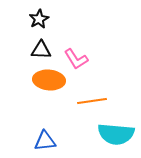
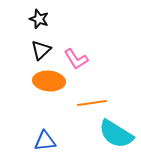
black star: rotated 24 degrees counterclockwise
black triangle: rotated 45 degrees counterclockwise
orange ellipse: moved 1 px down
orange line: moved 2 px down
cyan semicircle: rotated 27 degrees clockwise
